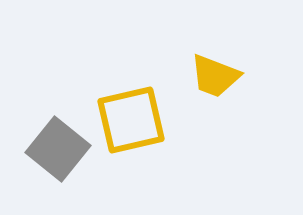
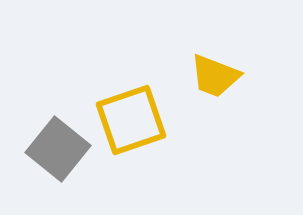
yellow square: rotated 6 degrees counterclockwise
